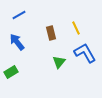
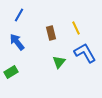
blue line: rotated 32 degrees counterclockwise
